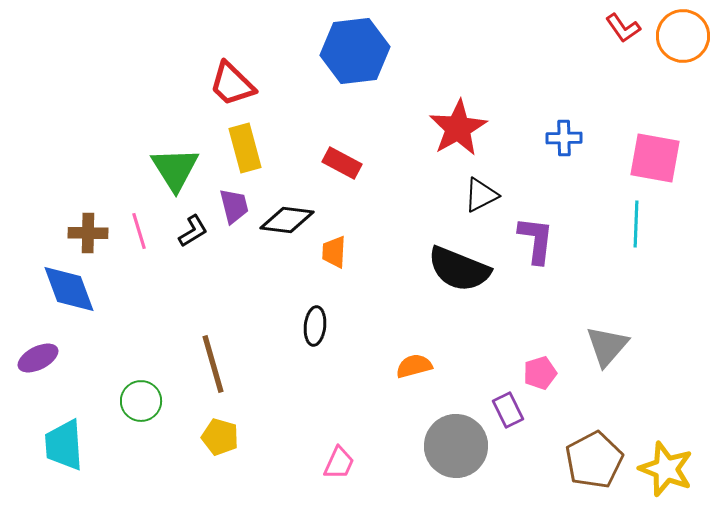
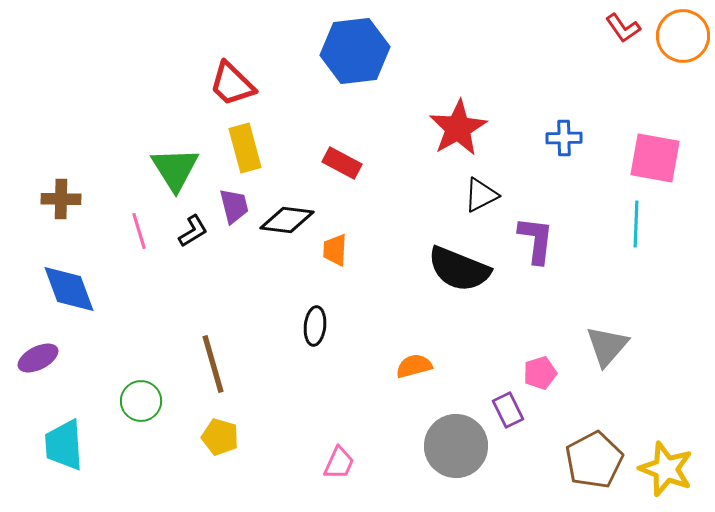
brown cross: moved 27 px left, 34 px up
orange trapezoid: moved 1 px right, 2 px up
